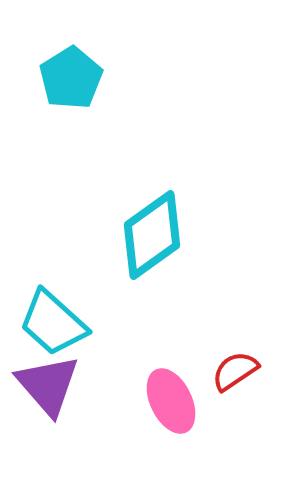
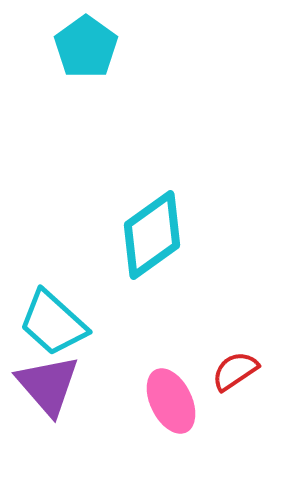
cyan pentagon: moved 15 px right, 31 px up; rotated 4 degrees counterclockwise
